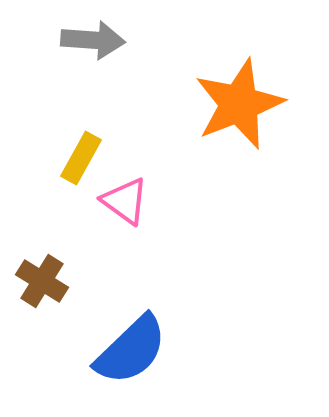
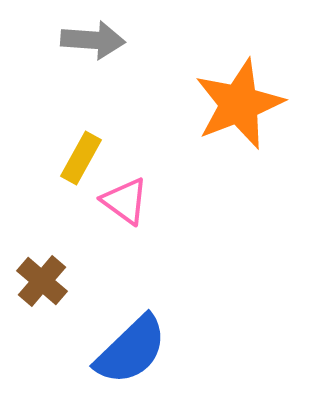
brown cross: rotated 9 degrees clockwise
